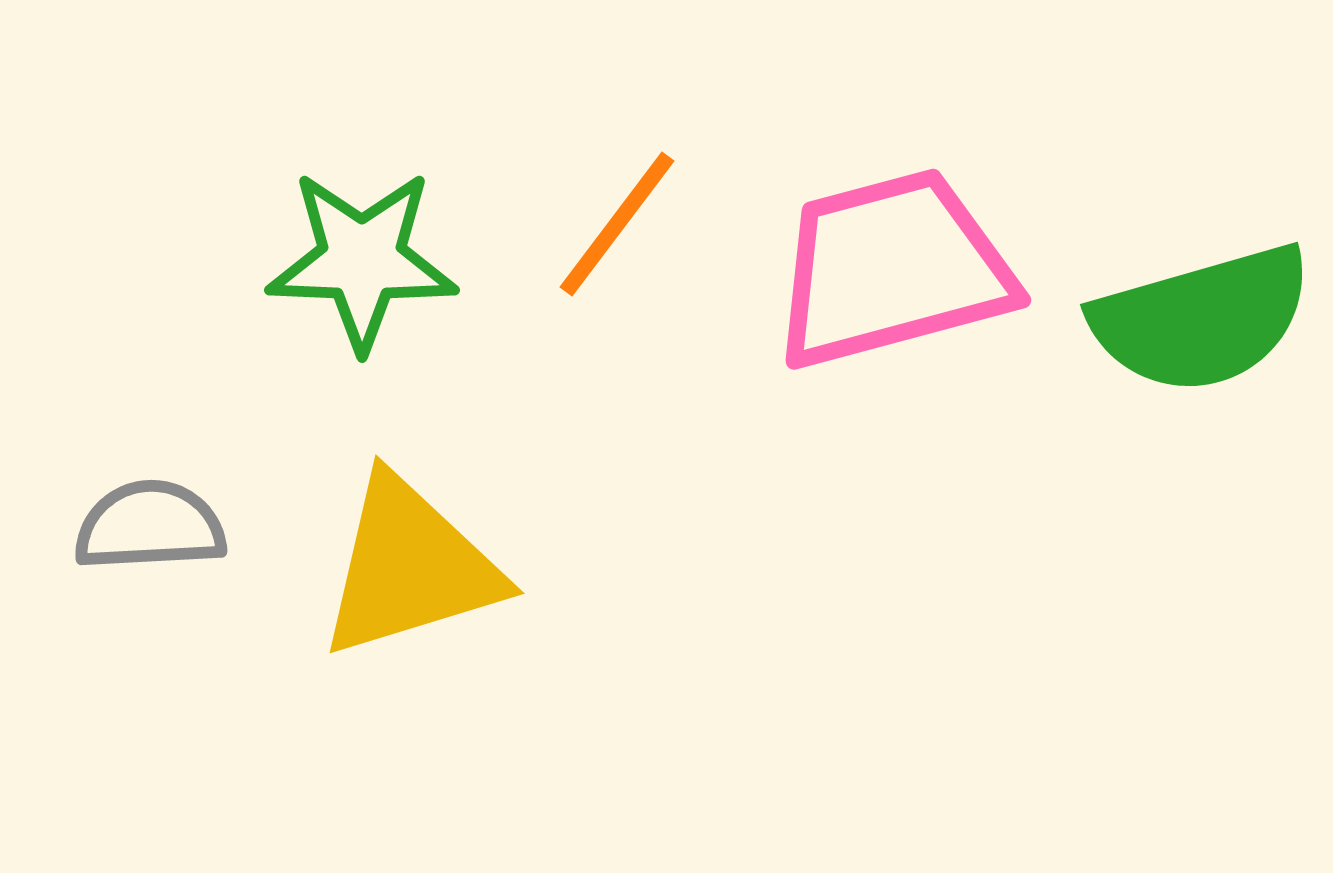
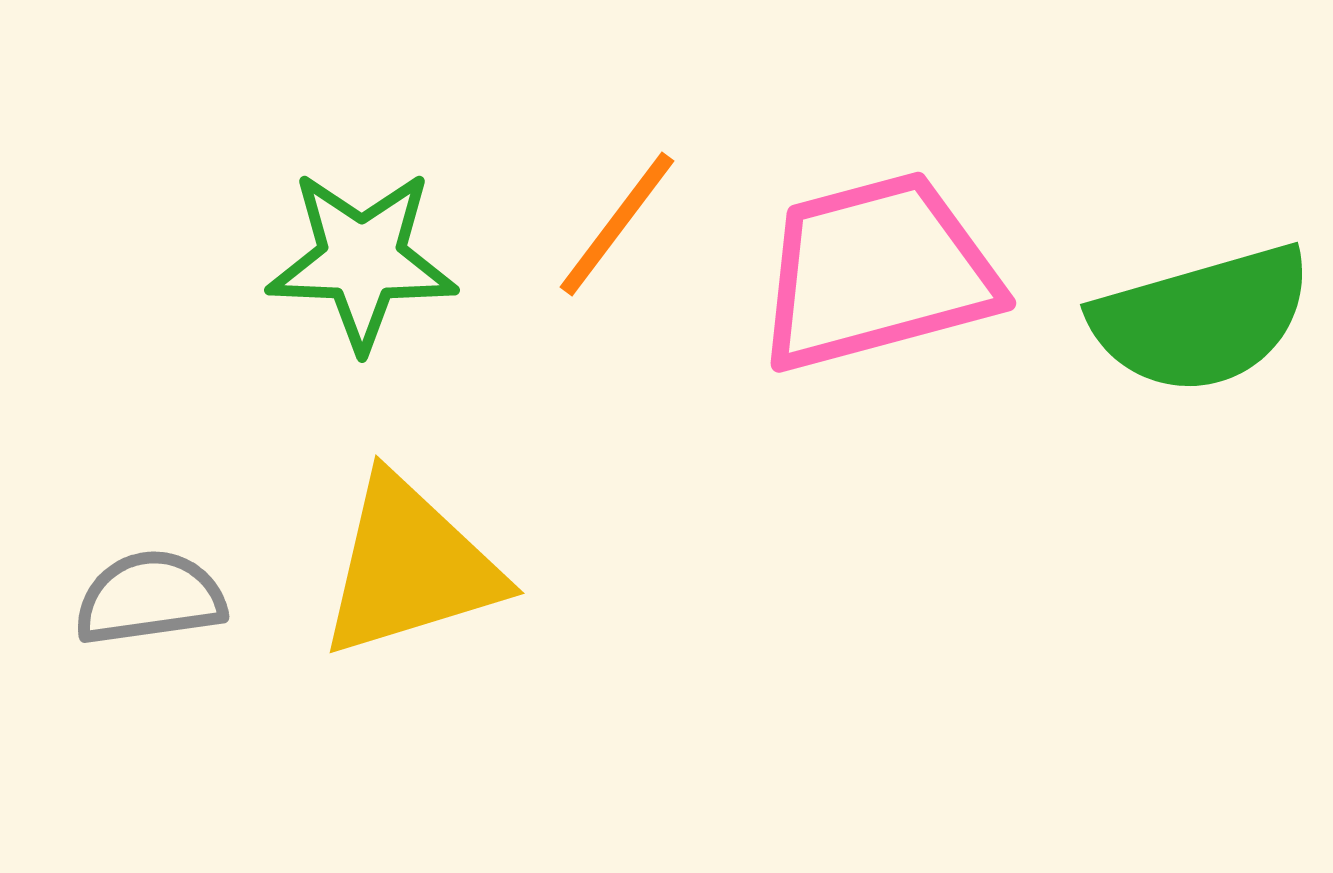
pink trapezoid: moved 15 px left, 3 px down
gray semicircle: moved 72 px down; rotated 5 degrees counterclockwise
